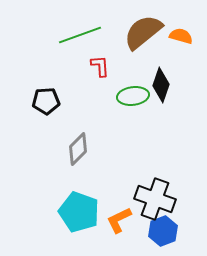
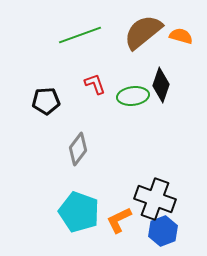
red L-shape: moved 5 px left, 18 px down; rotated 15 degrees counterclockwise
gray diamond: rotated 8 degrees counterclockwise
